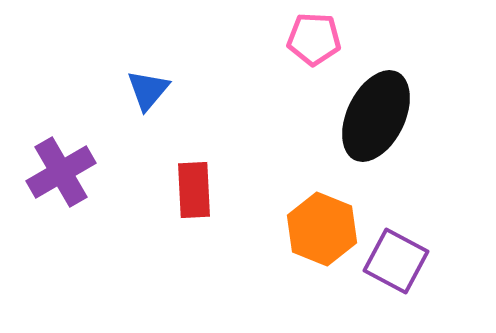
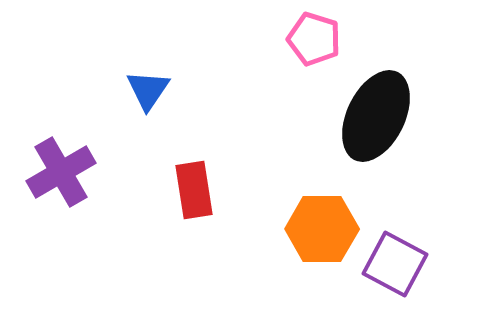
pink pentagon: rotated 14 degrees clockwise
blue triangle: rotated 6 degrees counterclockwise
red rectangle: rotated 6 degrees counterclockwise
orange hexagon: rotated 22 degrees counterclockwise
purple square: moved 1 px left, 3 px down
